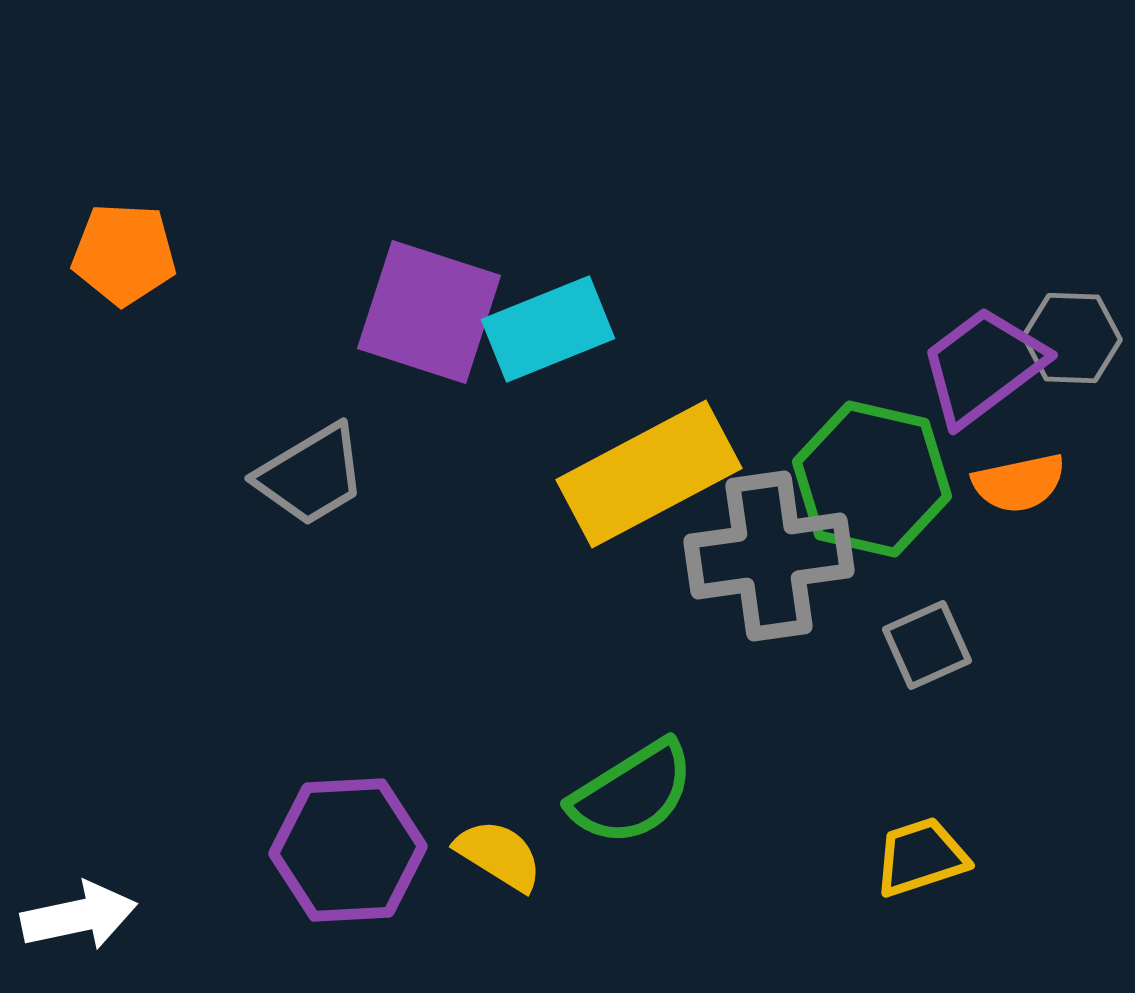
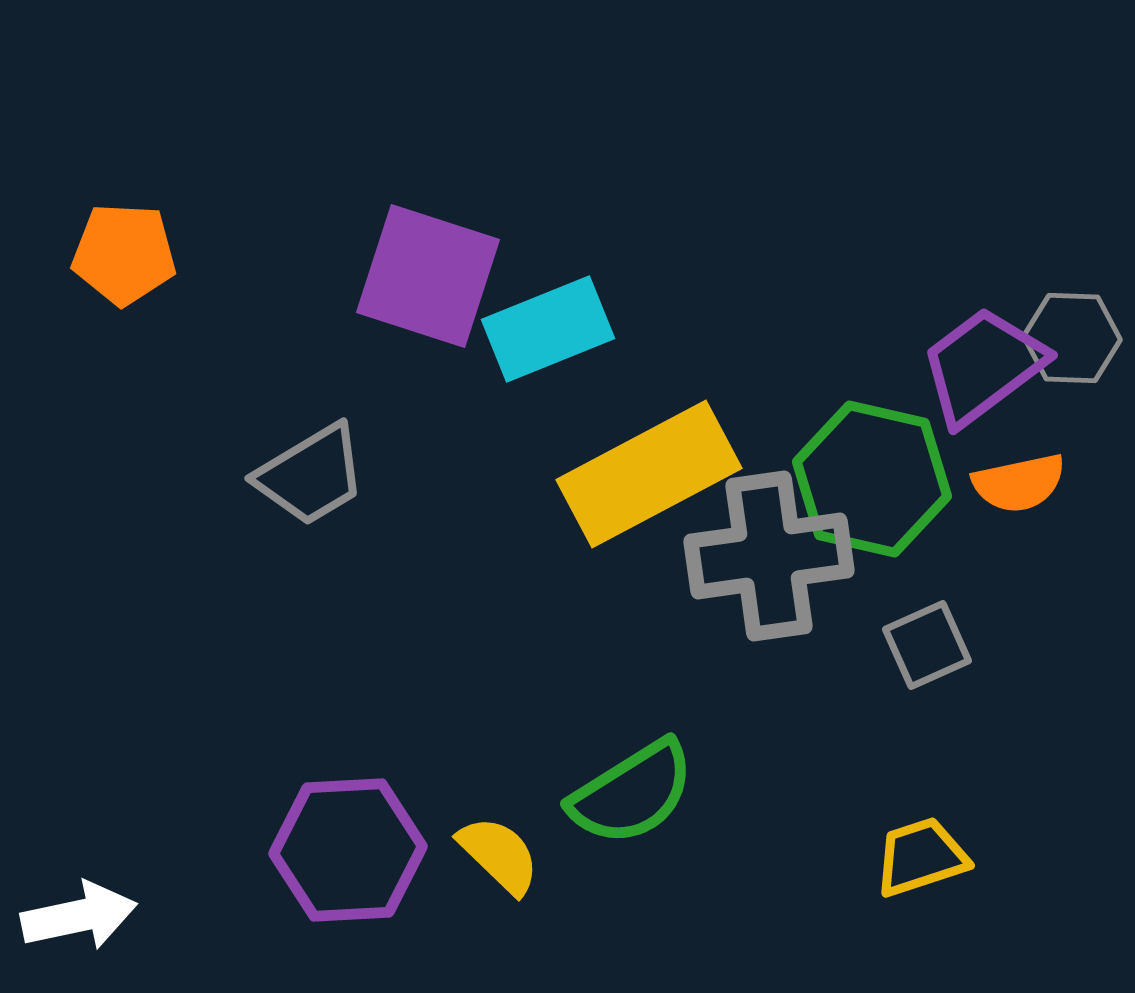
purple square: moved 1 px left, 36 px up
yellow semicircle: rotated 12 degrees clockwise
